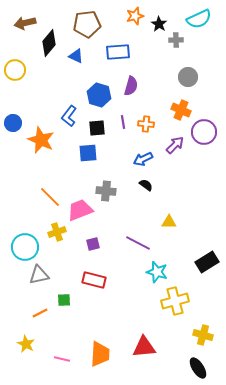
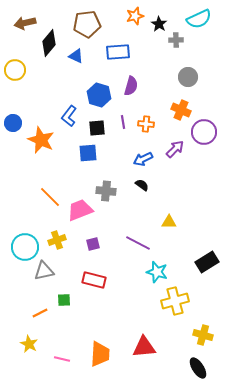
purple arrow at (175, 145): moved 4 px down
black semicircle at (146, 185): moved 4 px left
yellow cross at (57, 232): moved 8 px down
gray triangle at (39, 275): moved 5 px right, 4 px up
yellow star at (26, 344): moved 3 px right
